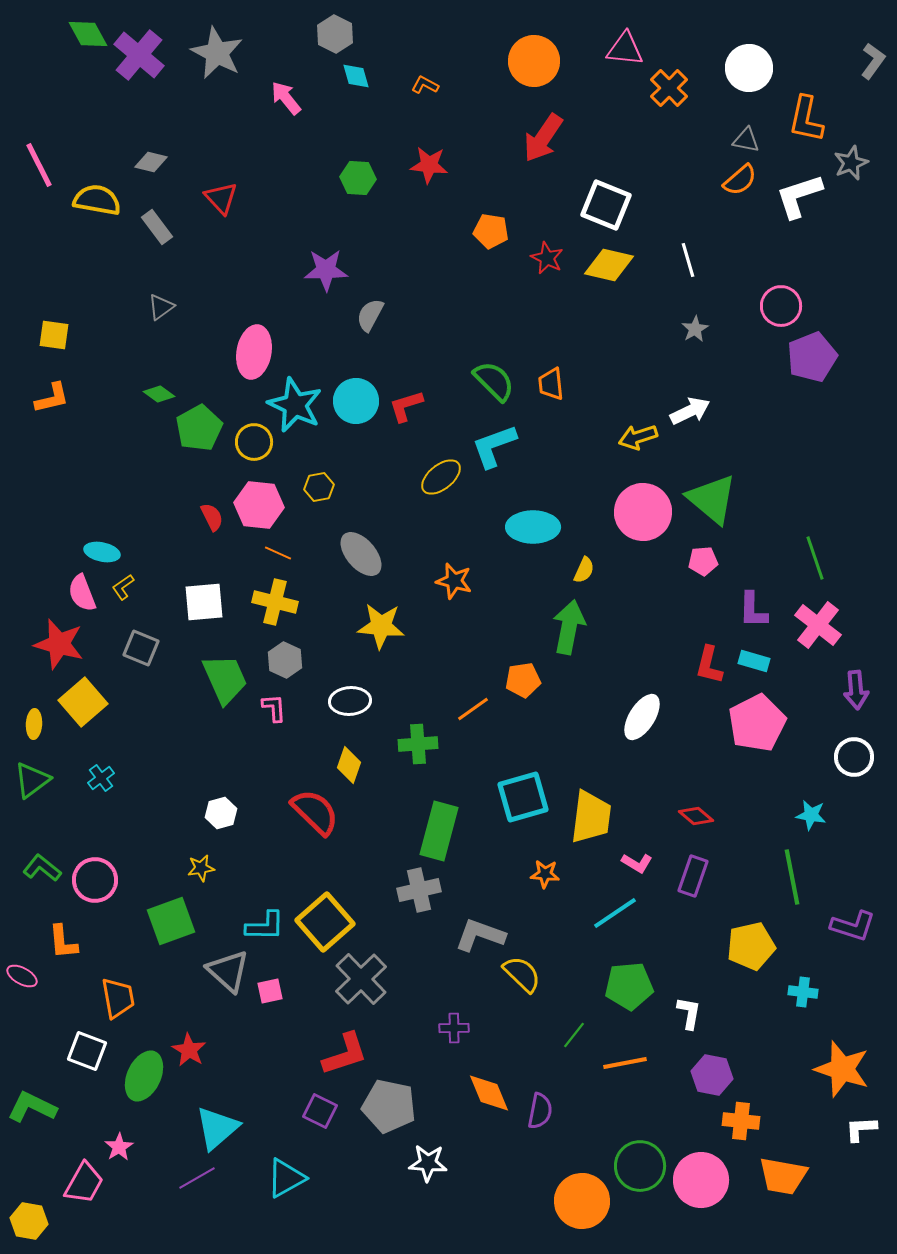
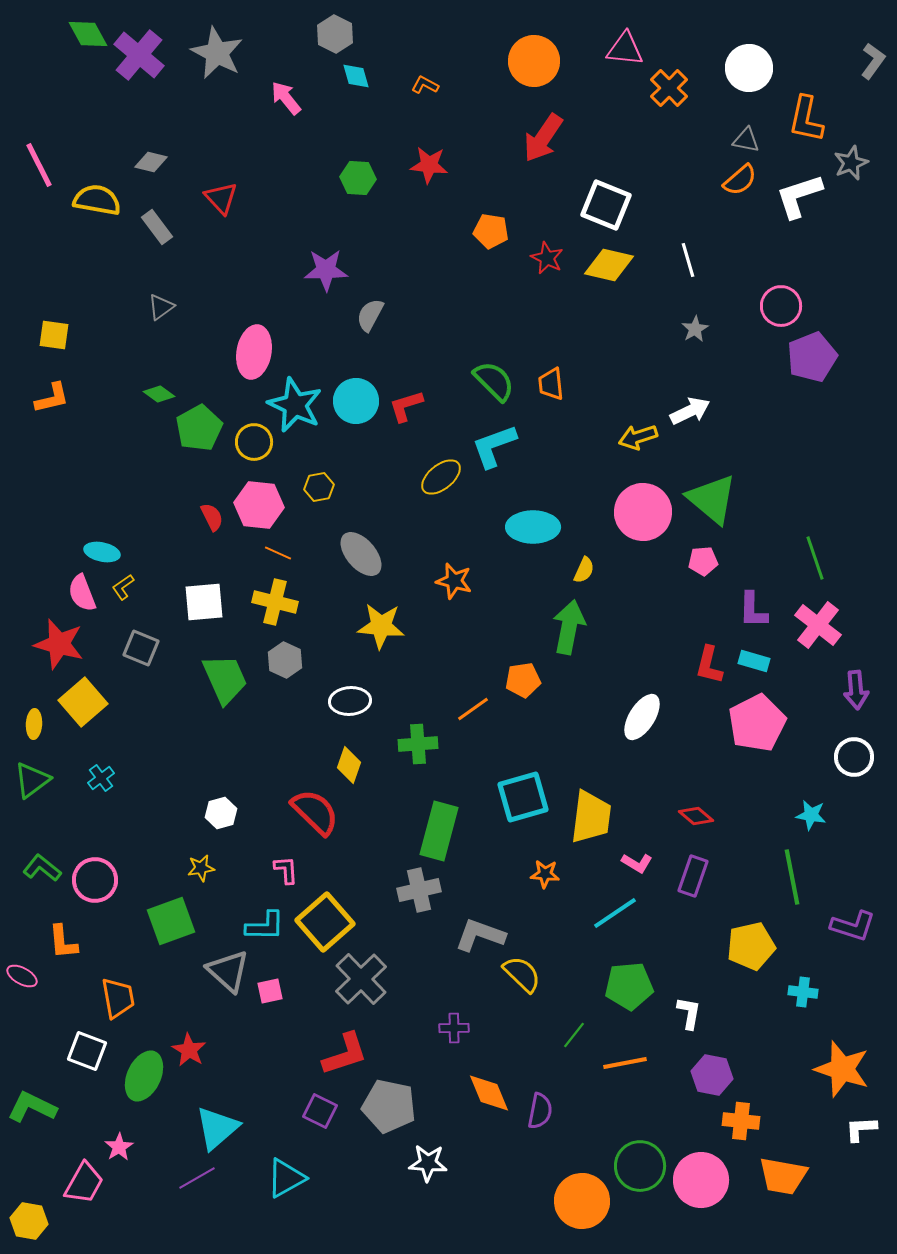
pink L-shape at (274, 708): moved 12 px right, 162 px down
